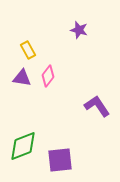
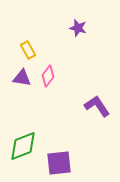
purple star: moved 1 px left, 2 px up
purple square: moved 1 px left, 3 px down
